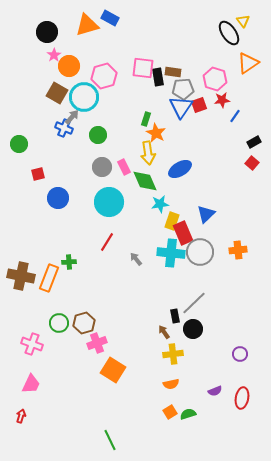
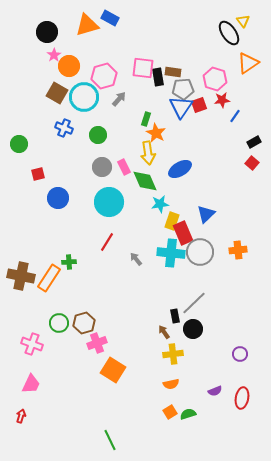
gray arrow at (72, 117): moved 47 px right, 18 px up
orange rectangle at (49, 278): rotated 12 degrees clockwise
